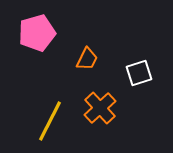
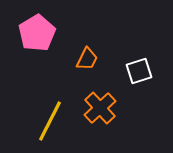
pink pentagon: rotated 15 degrees counterclockwise
white square: moved 2 px up
